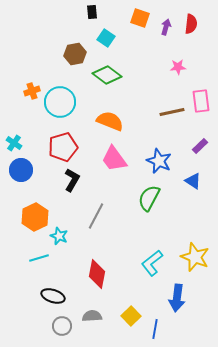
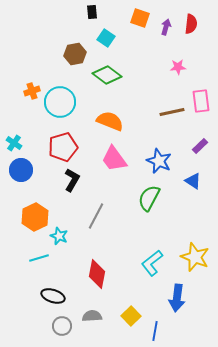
blue line: moved 2 px down
